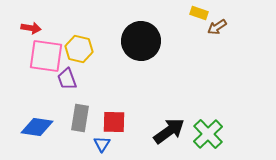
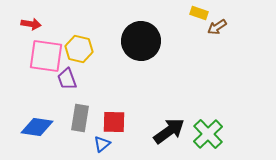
red arrow: moved 4 px up
blue triangle: rotated 18 degrees clockwise
